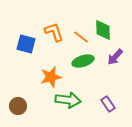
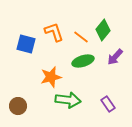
green diamond: rotated 40 degrees clockwise
